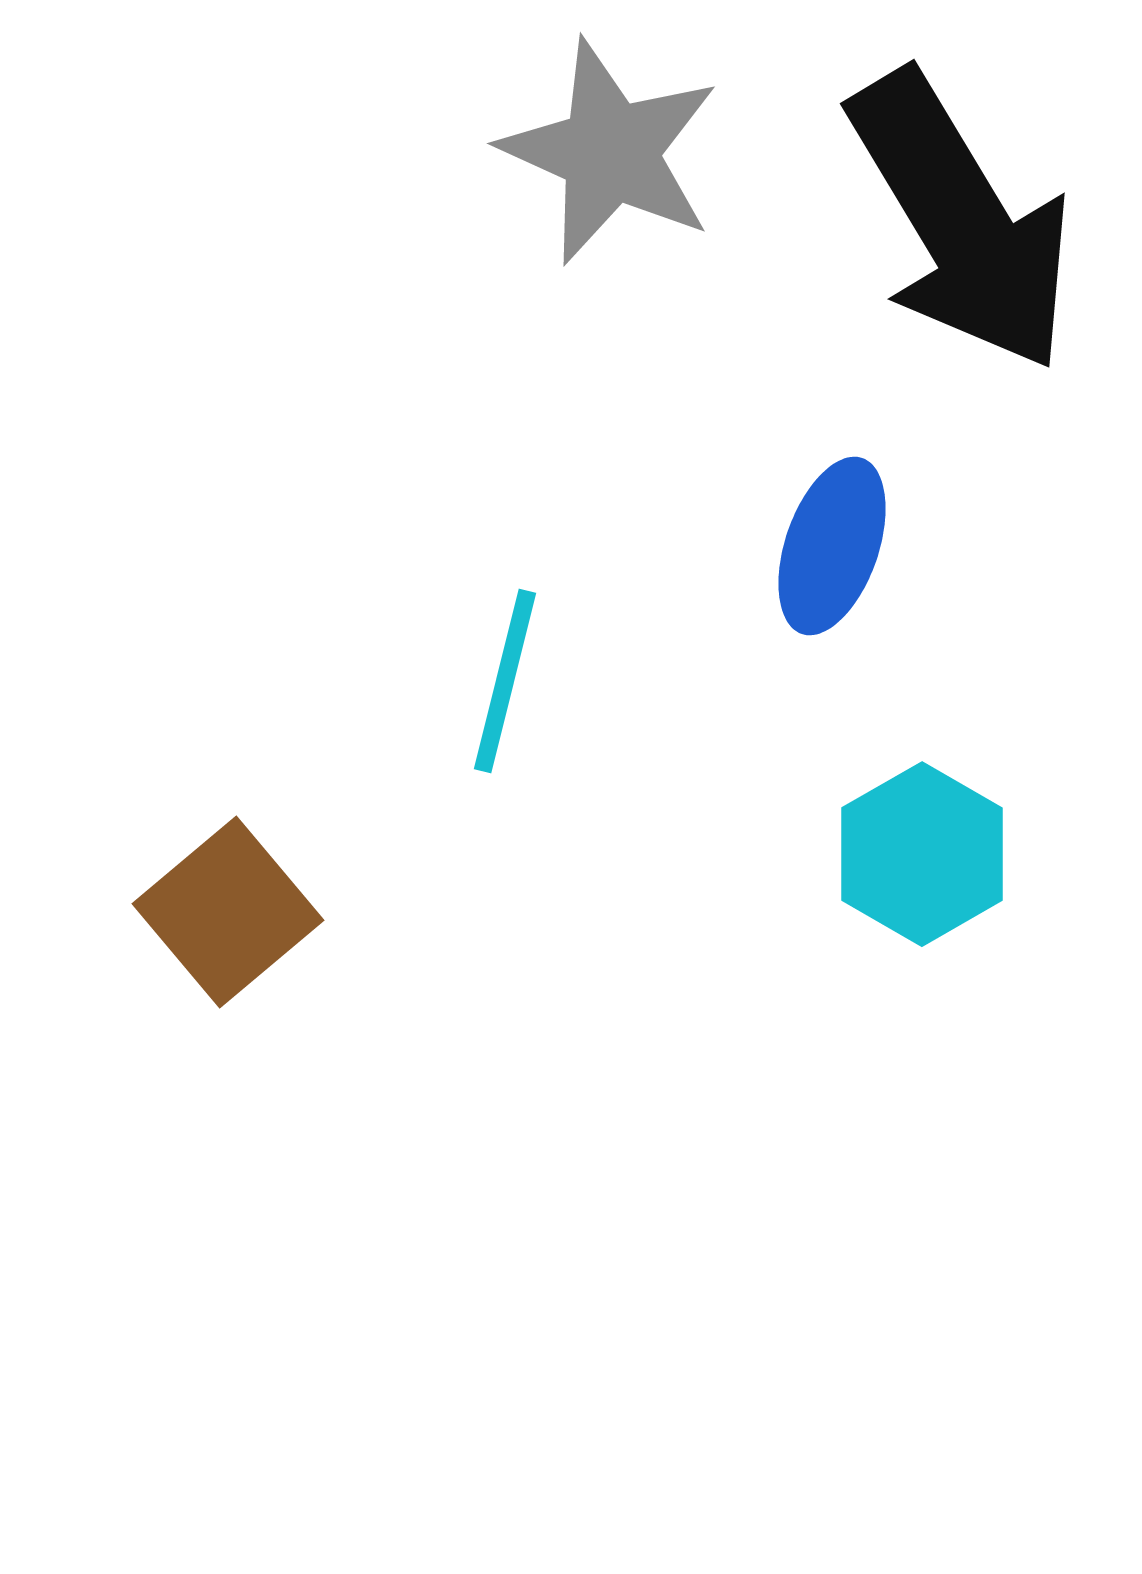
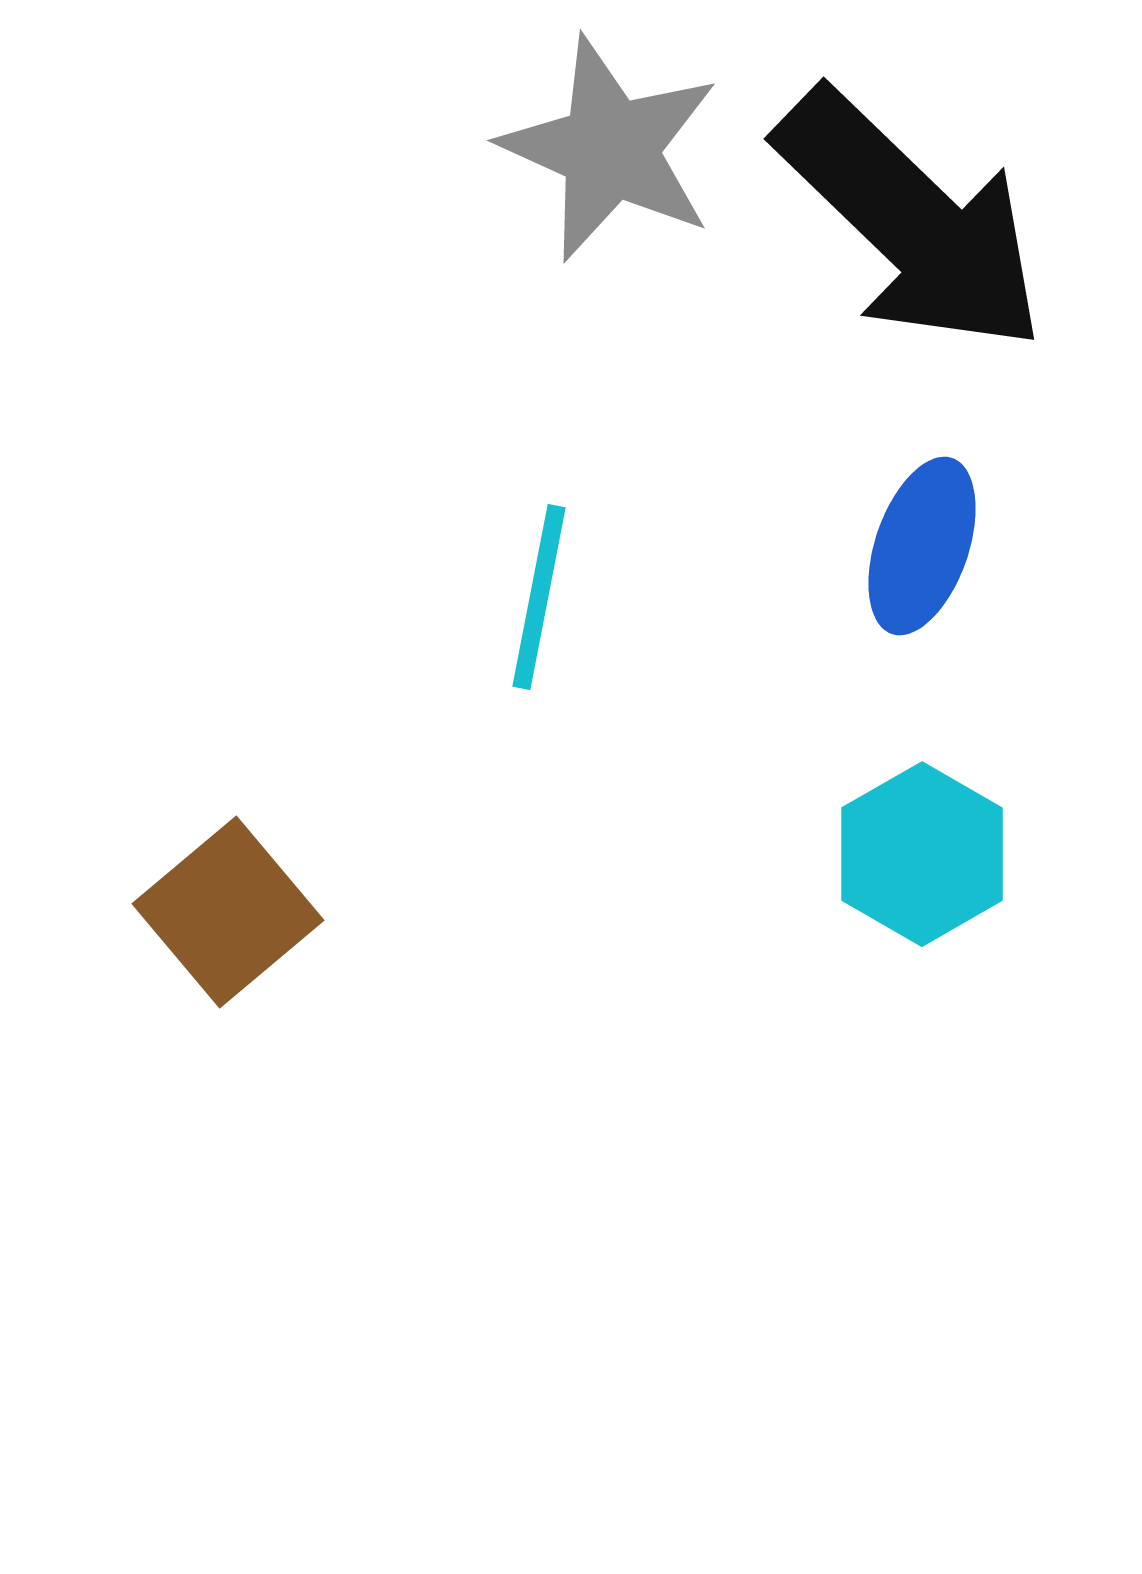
gray star: moved 3 px up
black arrow: moved 50 px left; rotated 15 degrees counterclockwise
blue ellipse: moved 90 px right
cyan line: moved 34 px right, 84 px up; rotated 3 degrees counterclockwise
